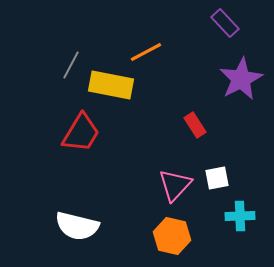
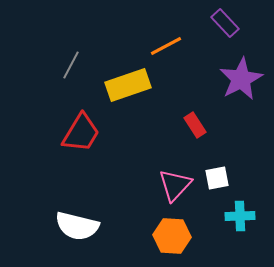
orange line: moved 20 px right, 6 px up
yellow rectangle: moved 17 px right; rotated 30 degrees counterclockwise
orange hexagon: rotated 9 degrees counterclockwise
